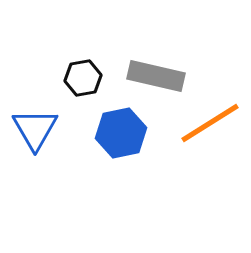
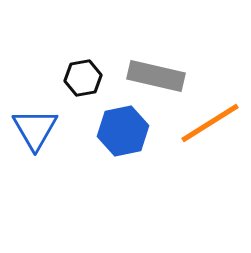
blue hexagon: moved 2 px right, 2 px up
